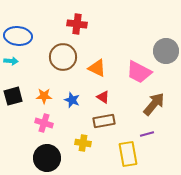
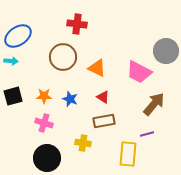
blue ellipse: rotated 40 degrees counterclockwise
blue star: moved 2 px left, 1 px up
yellow rectangle: rotated 15 degrees clockwise
